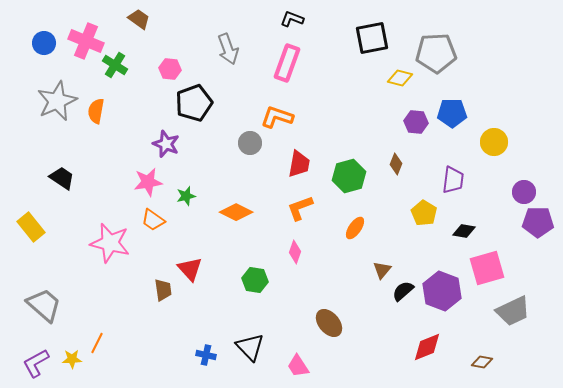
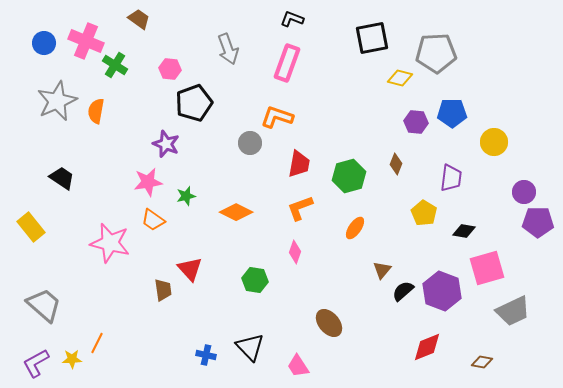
purple trapezoid at (453, 180): moved 2 px left, 2 px up
